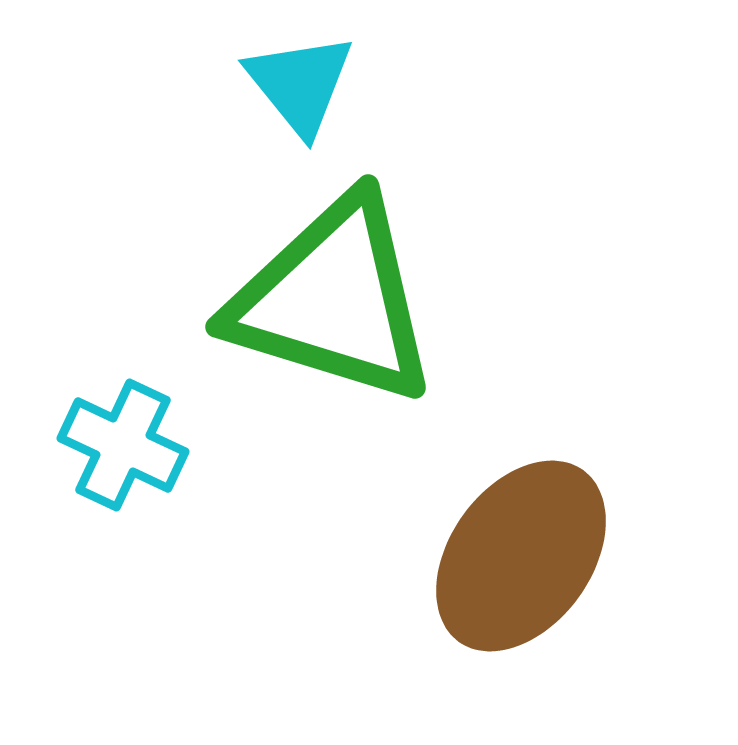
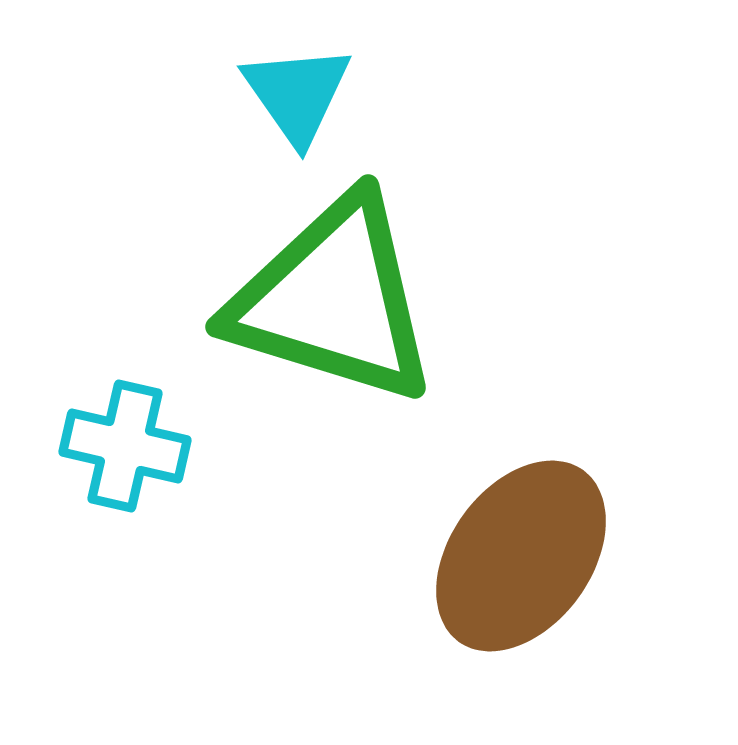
cyan triangle: moved 3 px left, 10 px down; rotated 4 degrees clockwise
cyan cross: moved 2 px right, 1 px down; rotated 12 degrees counterclockwise
